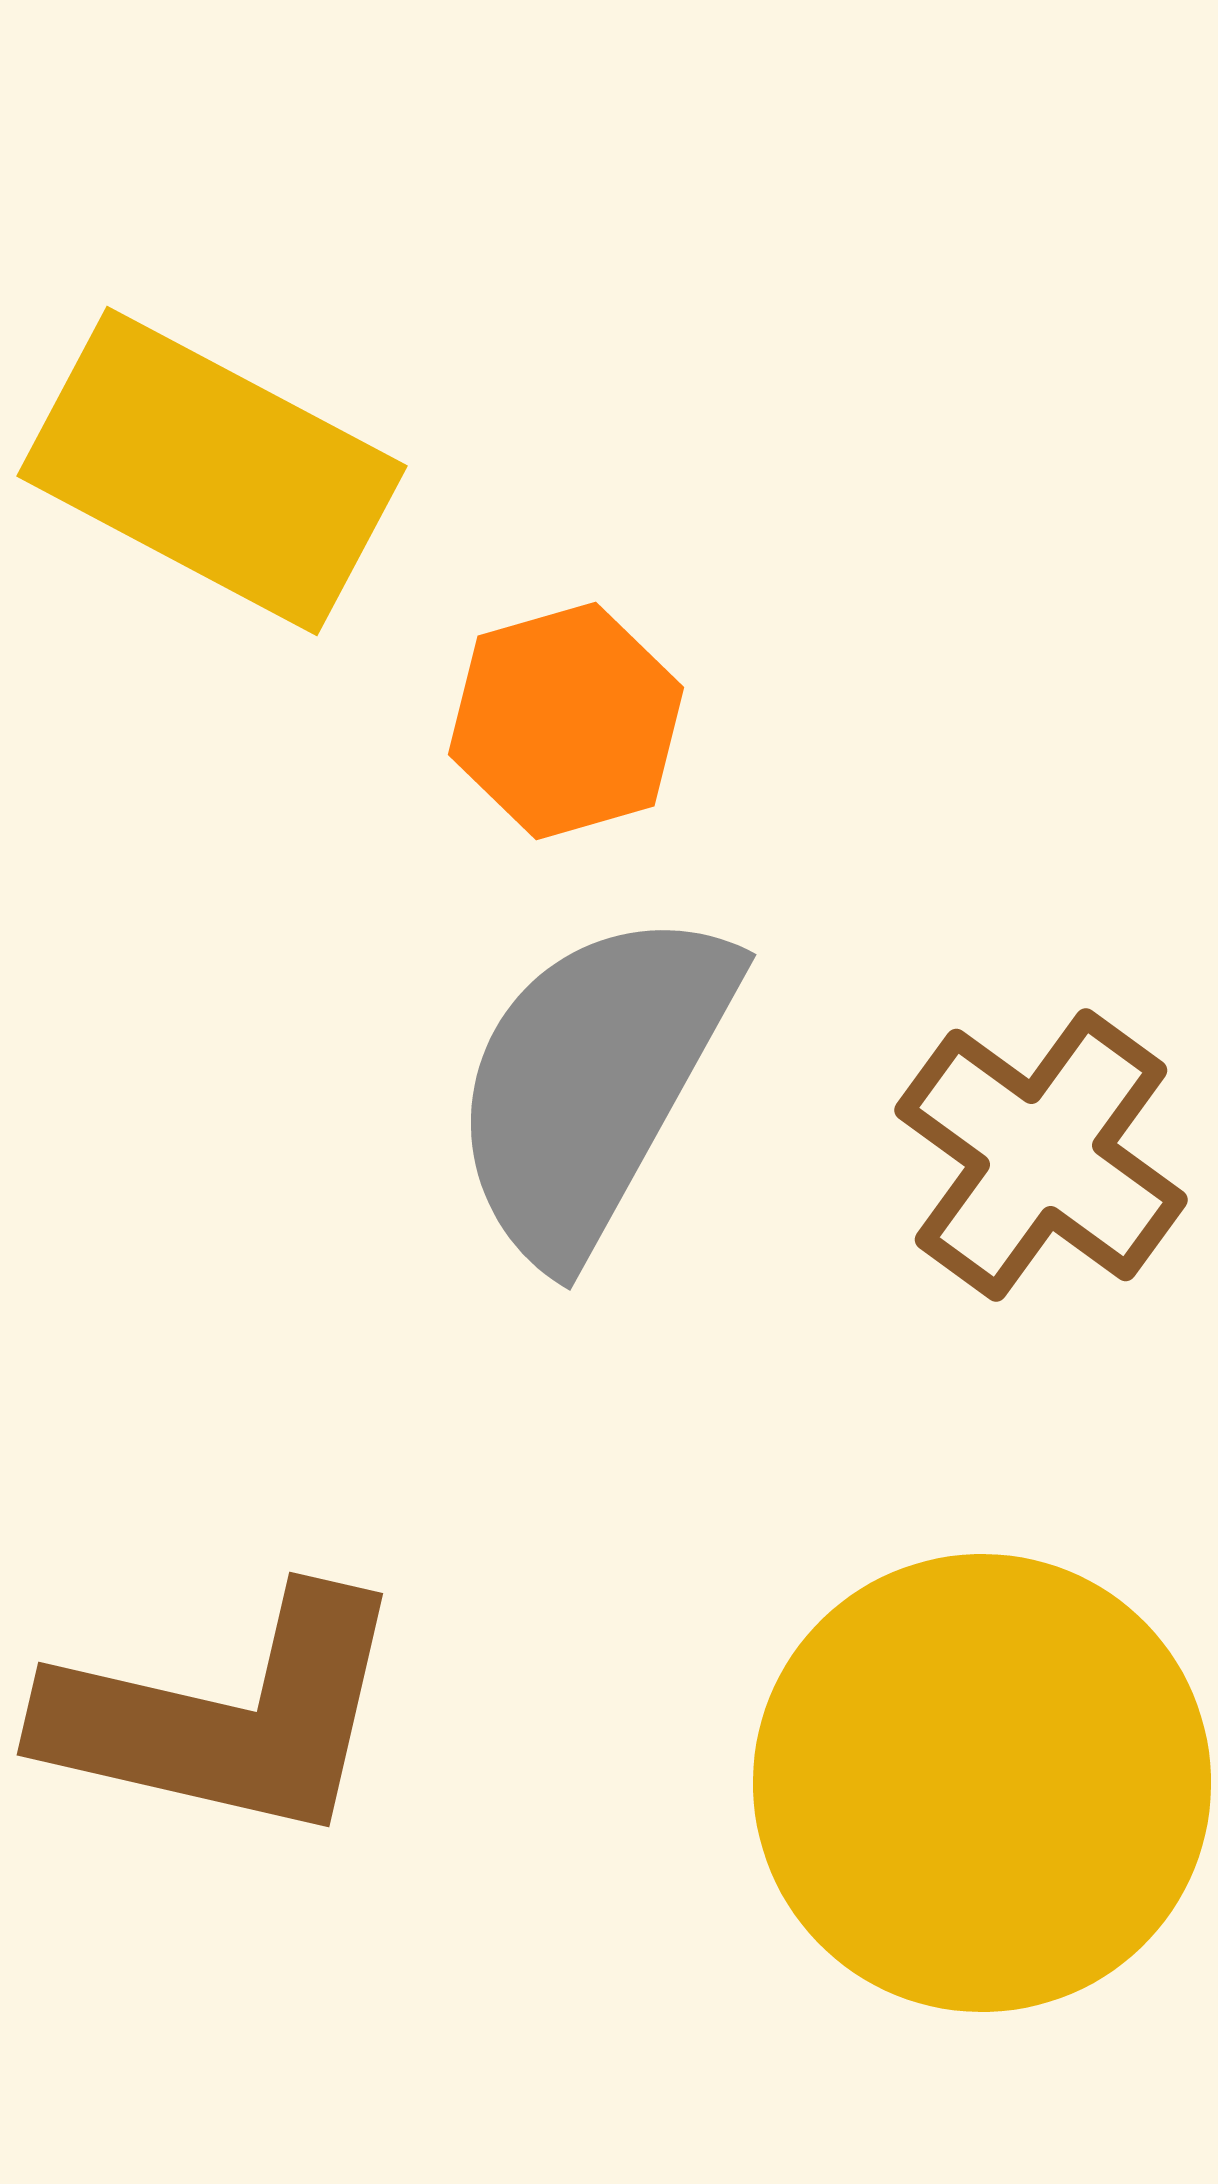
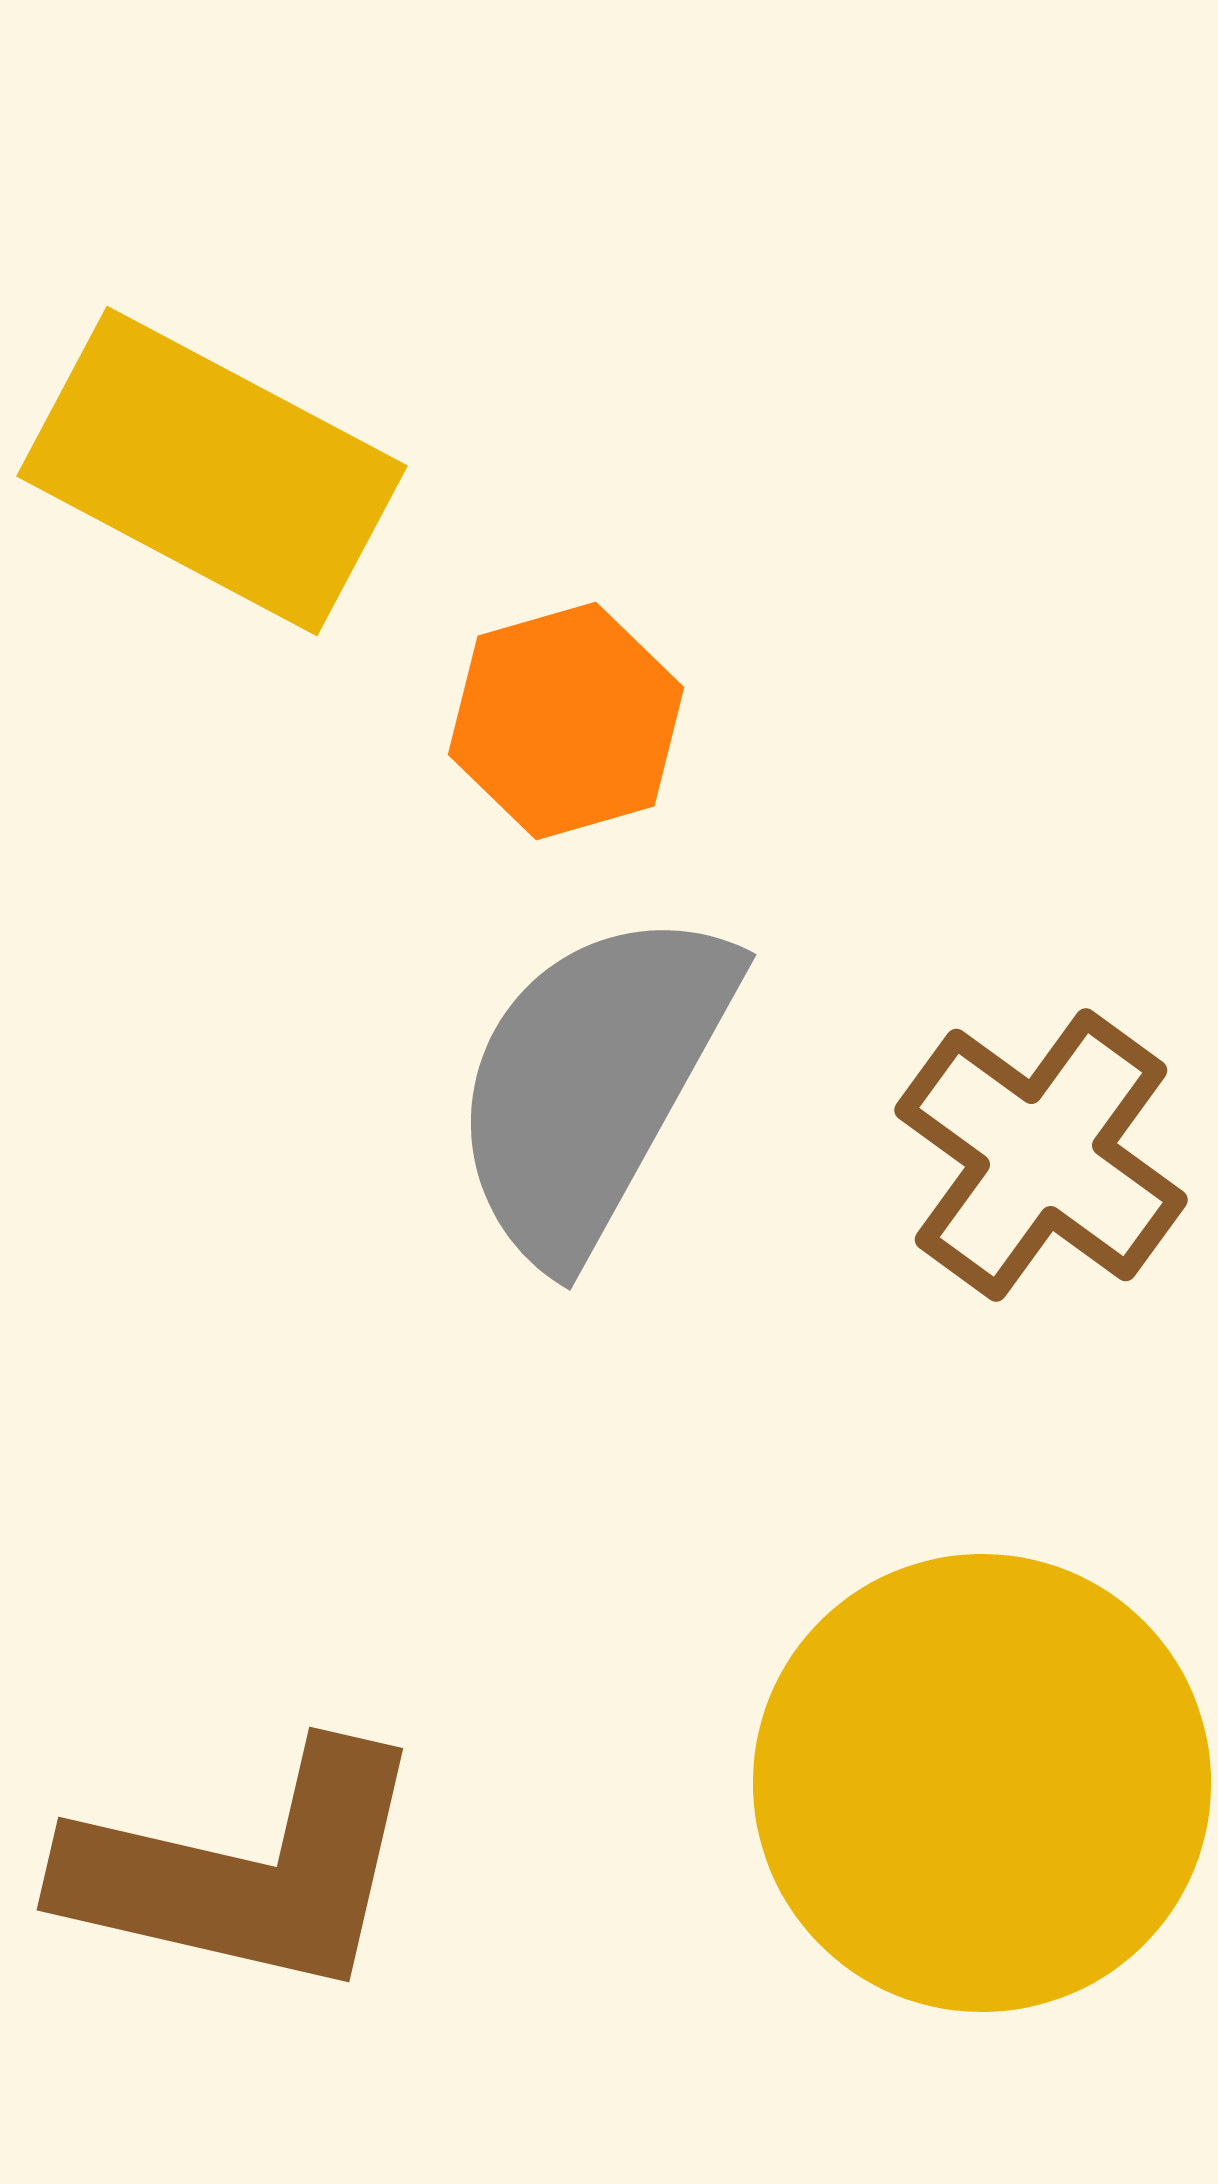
brown L-shape: moved 20 px right, 155 px down
